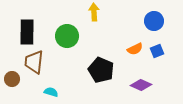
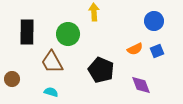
green circle: moved 1 px right, 2 px up
brown trapezoid: moved 18 px right; rotated 35 degrees counterclockwise
purple diamond: rotated 45 degrees clockwise
